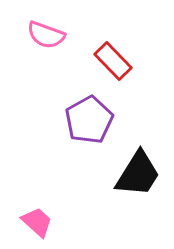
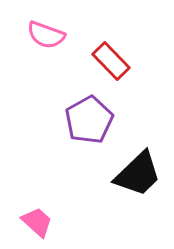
red rectangle: moved 2 px left
black trapezoid: rotated 14 degrees clockwise
